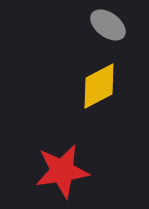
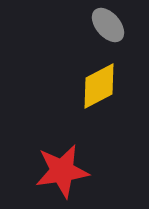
gray ellipse: rotated 12 degrees clockwise
